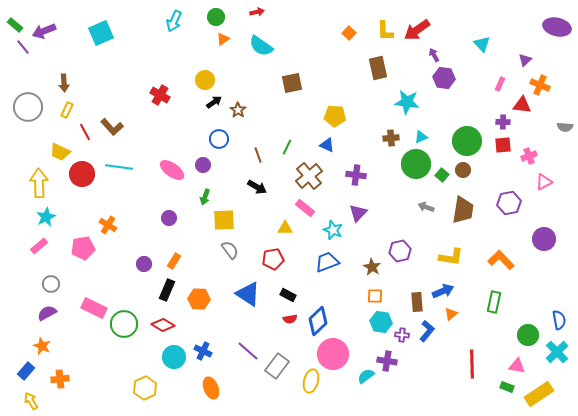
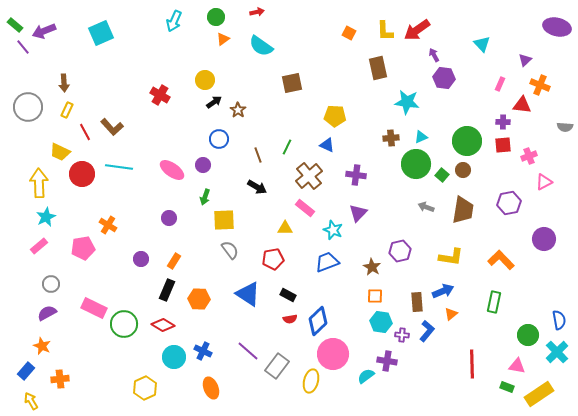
orange square at (349, 33): rotated 16 degrees counterclockwise
purple circle at (144, 264): moved 3 px left, 5 px up
